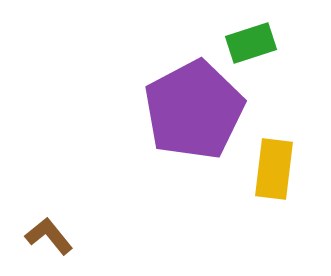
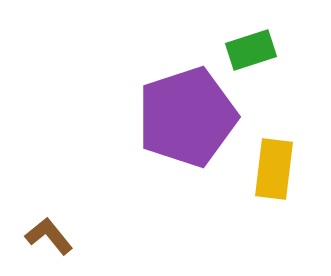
green rectangle: moved 7 px down
purple pentagon: moved 7 px left, 7 px down; rotated 10 degrees clockwise
